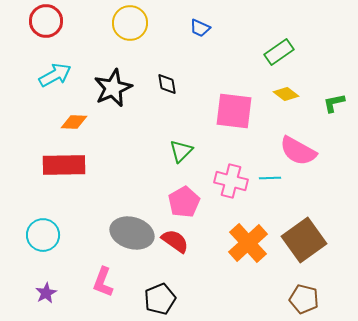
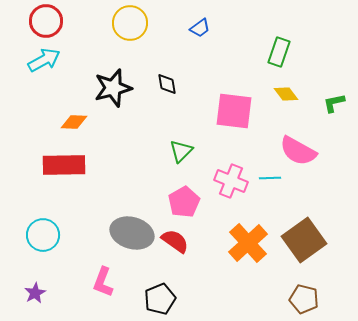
blue trapezoid: rotated 60 degrees counterclockwise
green rectangle: rotated 36 degrees counterclockwise
cyan arrow: moved 11 px left, 15 px up
black star: rotated 9 degrees clockwise
yellow diamond: rotated 15 degrees clockwise
pink cross: rotated 8 degrees clockwise
purple star: moved 11 px left
